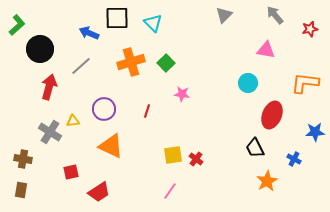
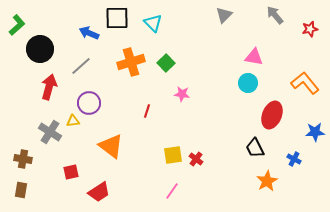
pink triangle: moved 12 px left, 7 px down
orange L-shape: rotated 44 degrees clockwise
purple circle: moved 15 px left, 6 px up
orange triangle: rotated 12 degrees clockwise
pink line: moved 2 px right
